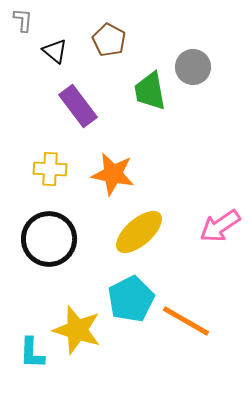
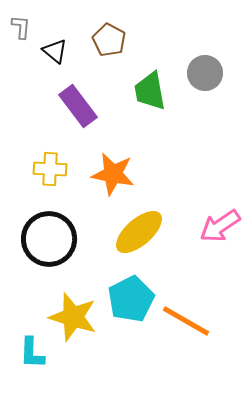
gray L-shape: moved 2 px left, 7 px down
gray circle: moved 12 px right, 6 px down
yellow star: moved 4 px left, 13 px up
